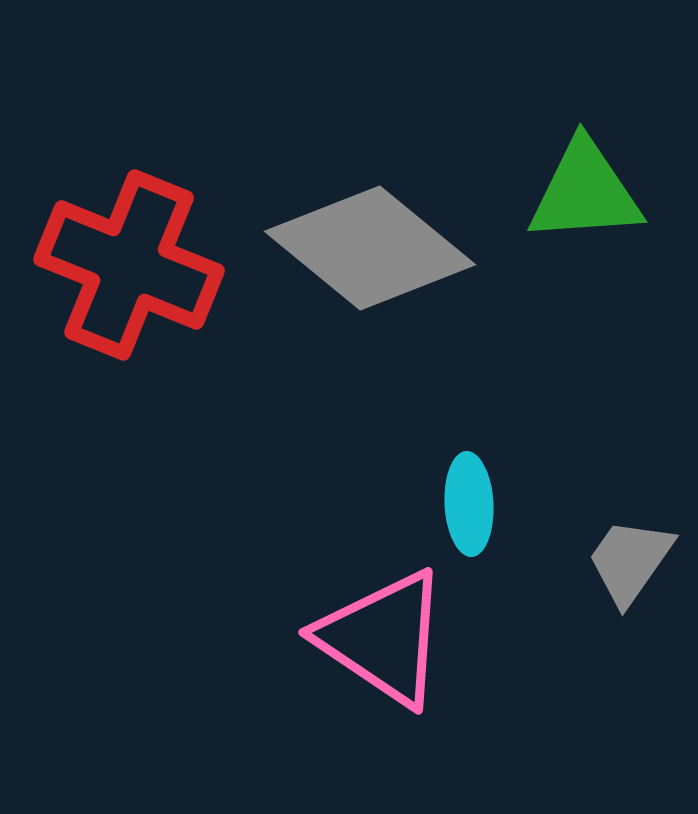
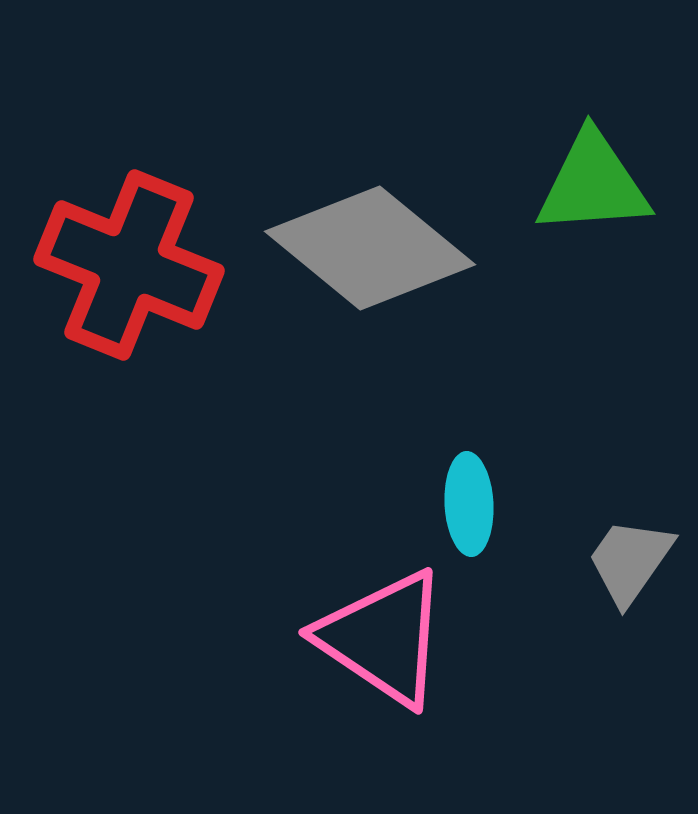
green triangle: moved 8 px right, 8 px up
